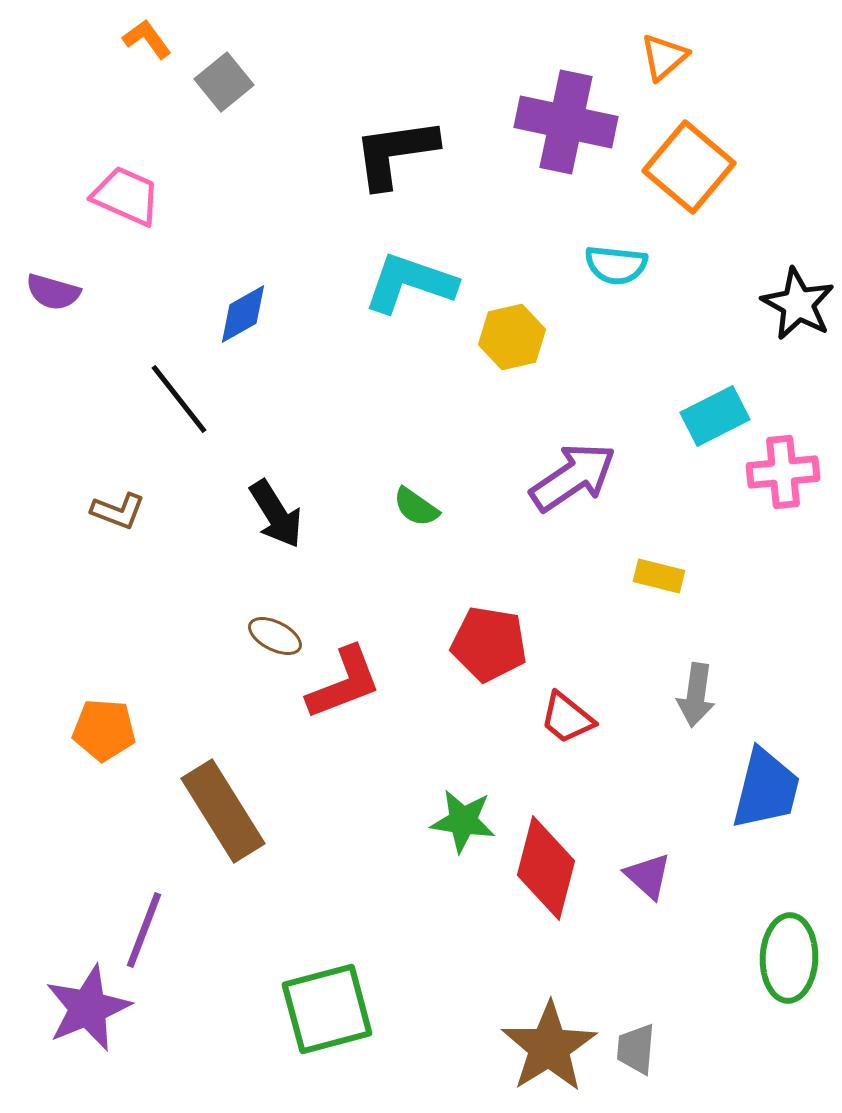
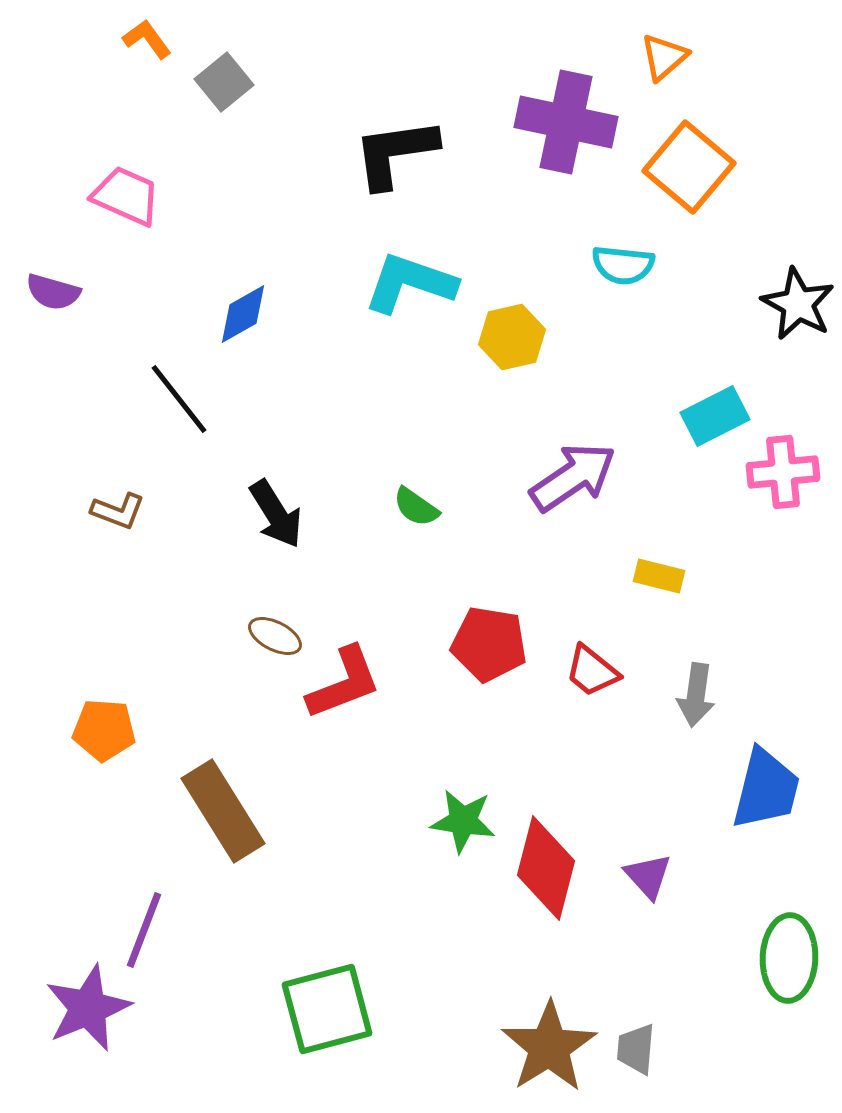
cyan semicircle: moved 7 px right
red trapezoid: moved 25 px right, 47 px up
purple triangle: rotated 6 degrees clockwise
